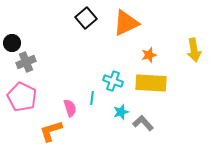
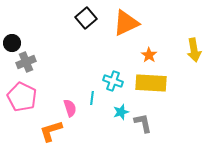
orange star: rotated 21 degrees counterclockwise
gray L-shape: rotated 30 degrees clockwise
